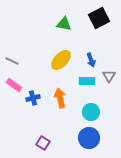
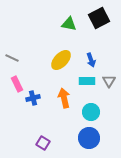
green triangle: moved 5 px right
gray line: moved 3 px up
gray triangle: moved 5 px down
pink rectangle: moved 3 px right, 1 px up; rotated 28 degrees clockwise
orange arrow: moved 4 px right
